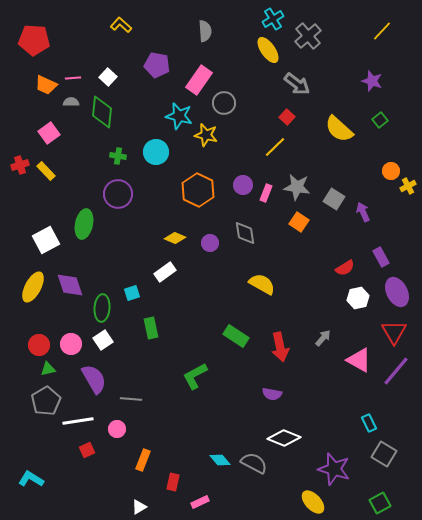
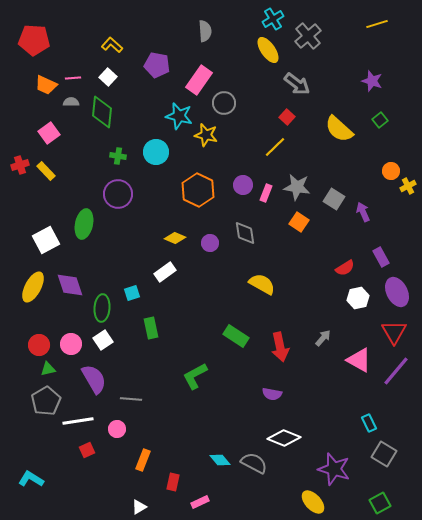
yellow L-shape at (121, 25): moved 9 px left, 20 px down
yellow line at (382, 31): moved 5 px left, 7 px up; rotated 30 degrees clockwise
